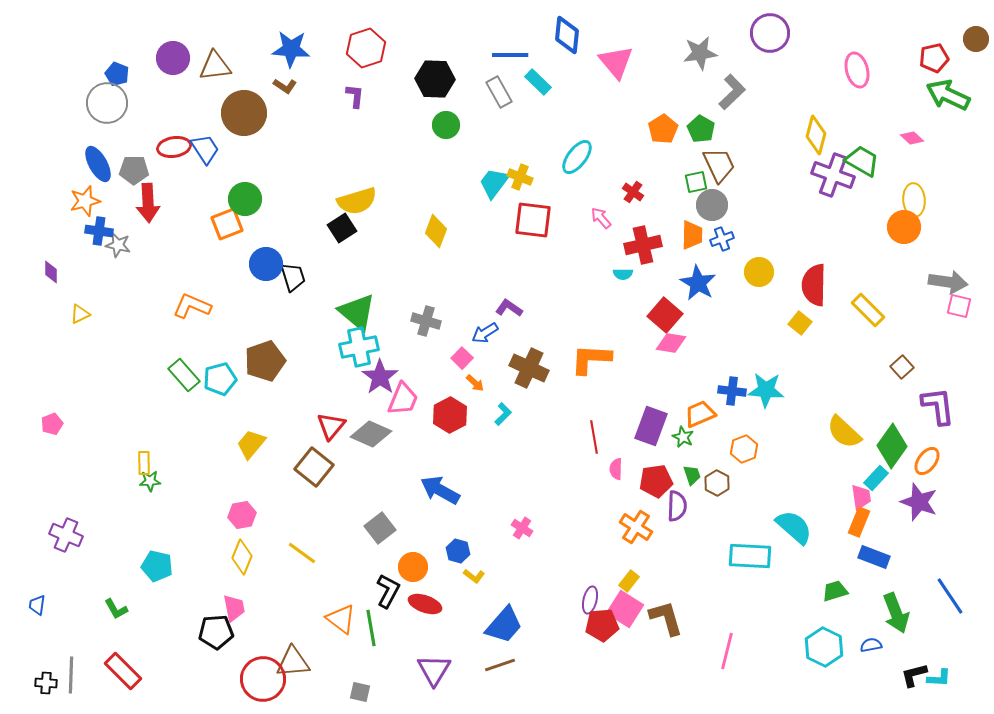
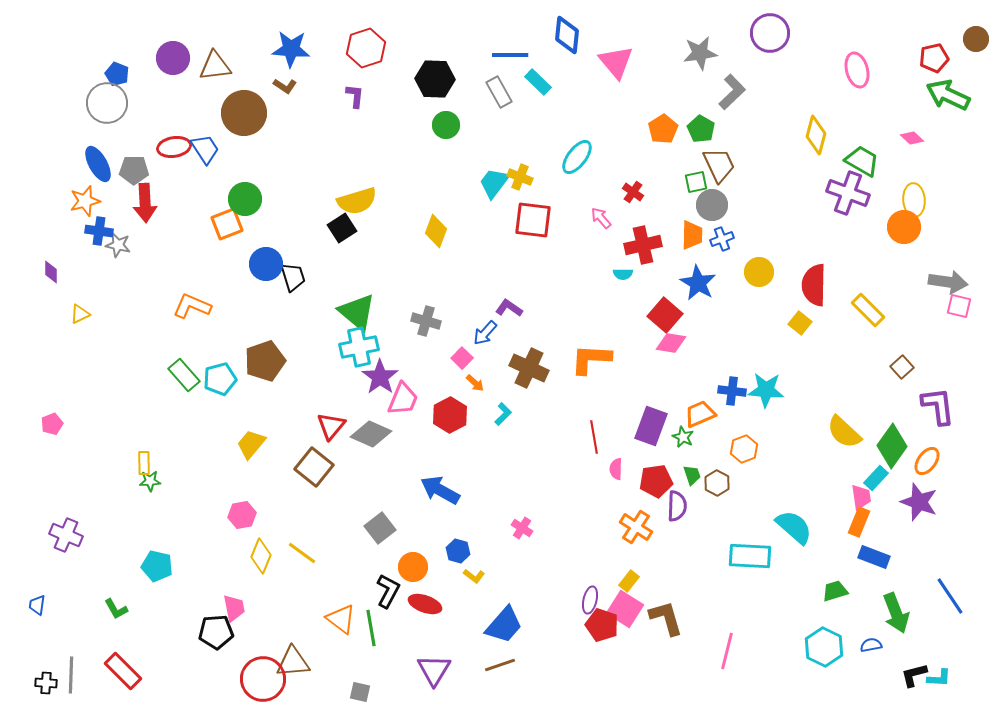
purple cross at (833, 175): moved 15 px right, 18 px down
red arrow at (148, 203): moved 3 px left
blue arrow at (485, 333): rotated 16 degrees counterclockwise
yellow diamond at (242, 557): moved 19 px right, 1 px up
red pentagon at (602, 625): rotated 24 degrees clockwise
